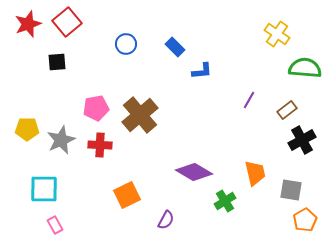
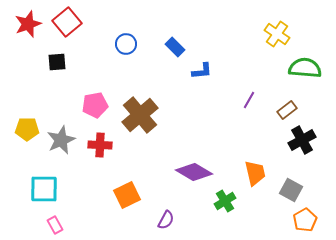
pink pentagon: moved 1 px left, 3 px up
gray square: rotated 20 degrees clockwise
